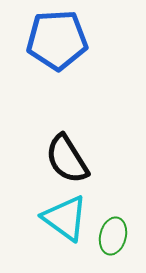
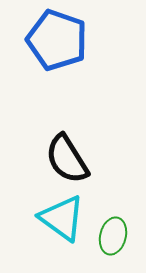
blue pentagon: rotated 22 degrees clockwise
cyan triangle: moved 3 px left
